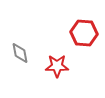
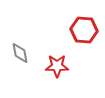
red hexagon: moved 3 px up
